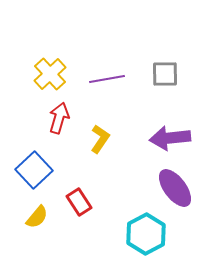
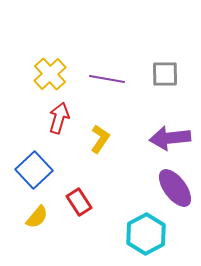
purple line: rotated 20 degrees clockwise
